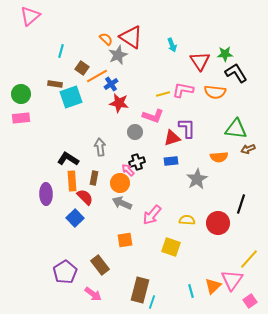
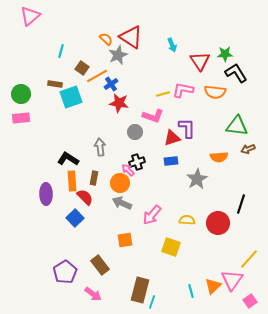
green triangle at (236, 129): moved 1 px right, 3 px up
